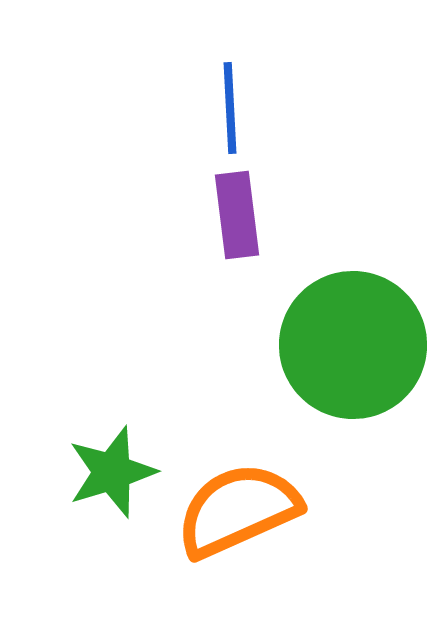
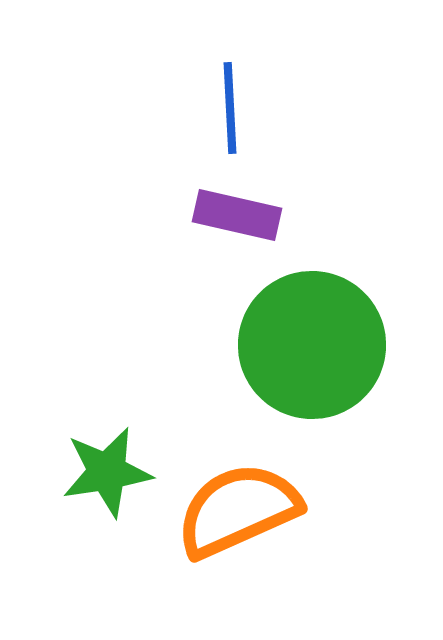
purple rectangle: rotated 70 degrees counterclockwise
green circle: moved 41 px left
green star: moved 5 px left; rotated 8 degrees clockwise
